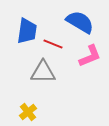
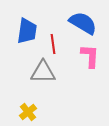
blue semicircle: moved 3 px right, 1 px down
red line: rotated 60 degrees clockwise
pink L-shape: rotated 65 degrees counterclockwise
